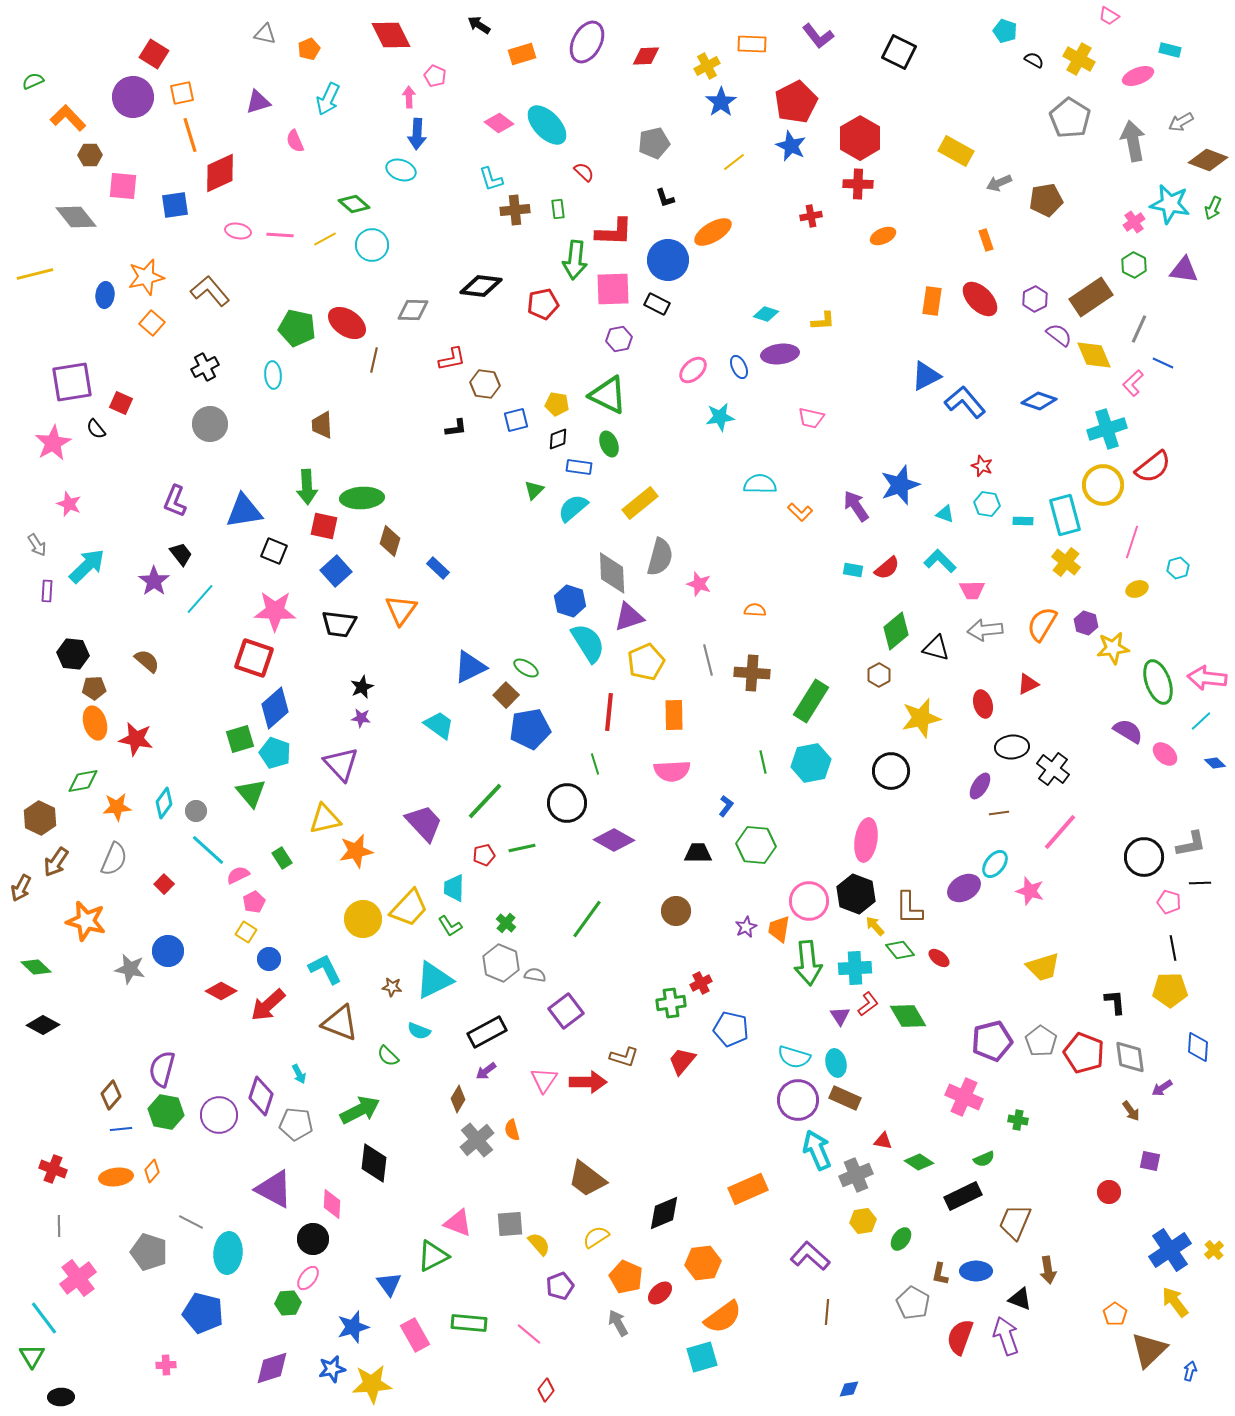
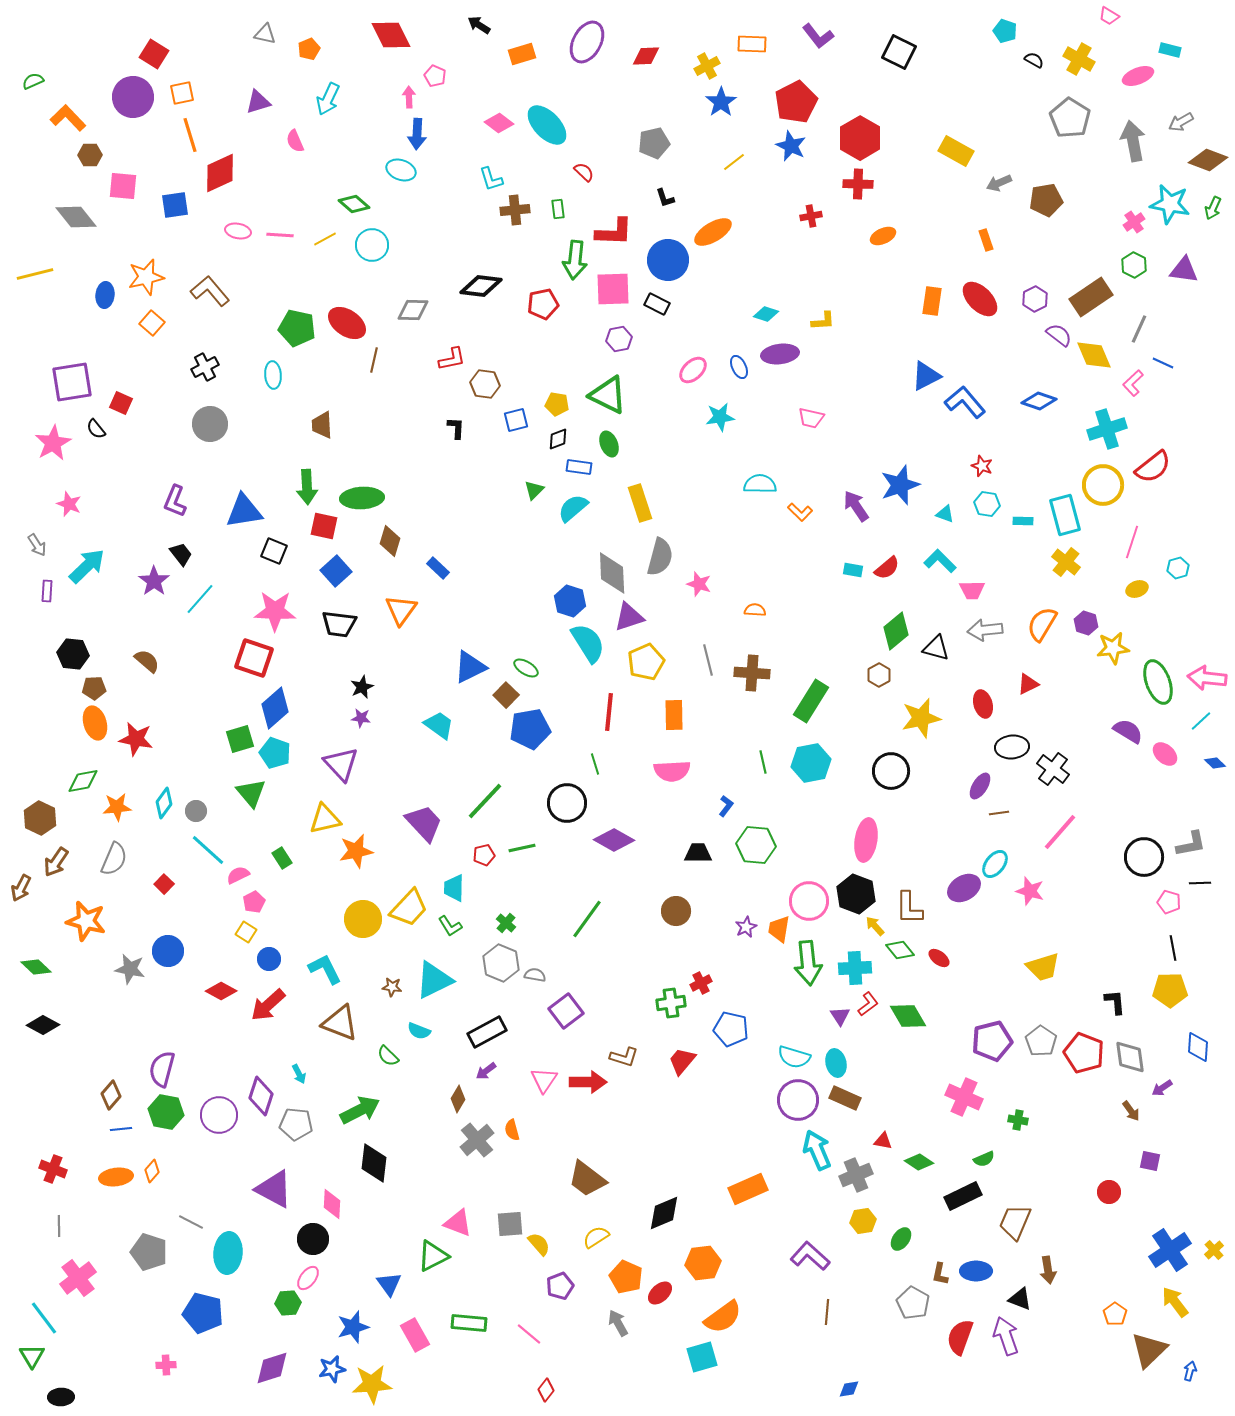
black L-shape at (456, 428): rotated 80 degrees counterclockwise
yellow rectangle at (640, 503): rotated 69 degrees counterclockwise
